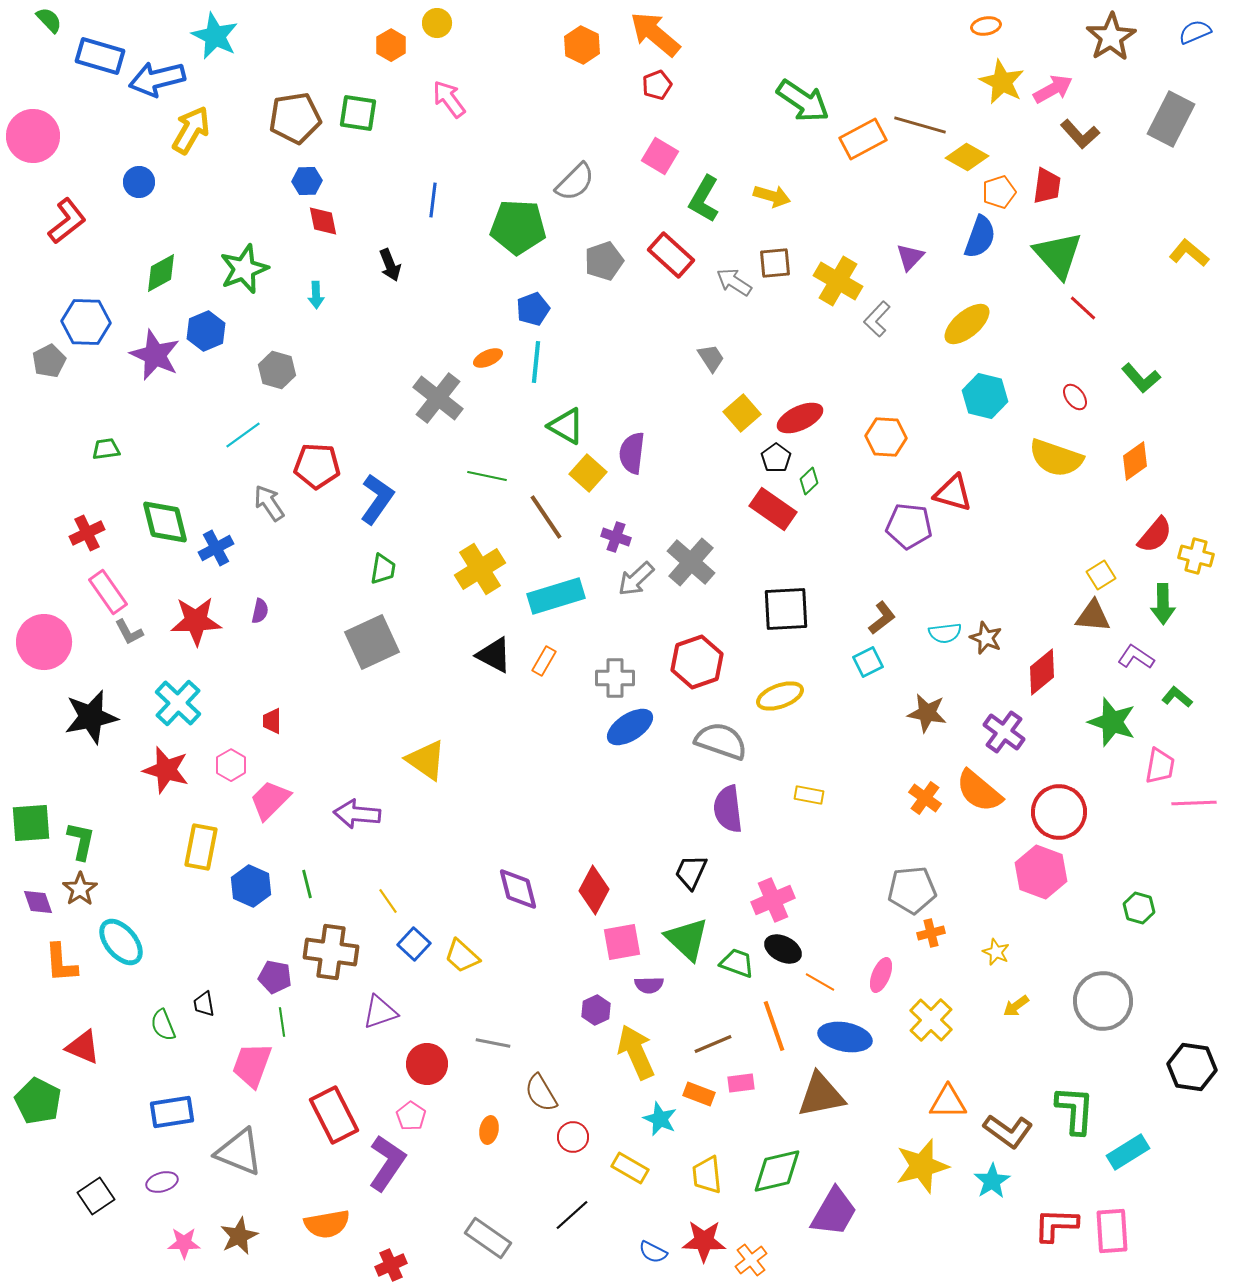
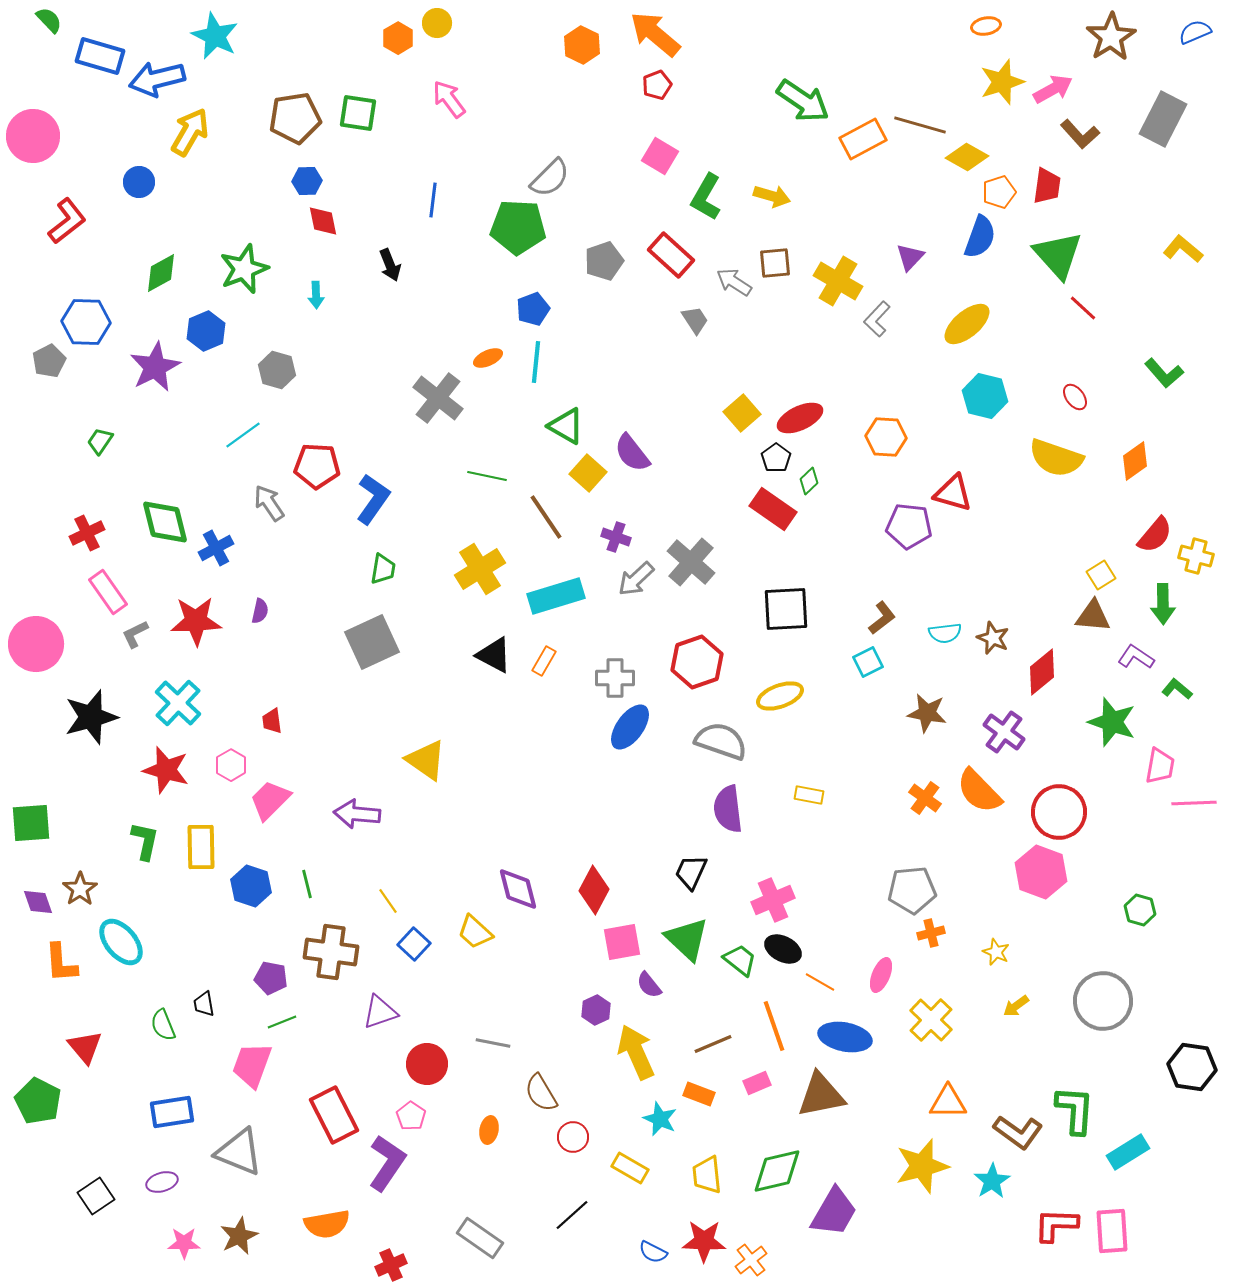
orange hexagon at (391, 45): moved 7 px right, 7 px up
yellow star at (1002, 82): rotated 27 degrees clockwise
gray rectangle at (1171, 119): moved 8 px left
yellow arrow at (191, 130): moved 1 px left, 2 px down
gray semicircle at (575, 182): moved 25 px left, 4 px up
green L-shape at (704, 199): moved 2 px right, 2 px up
yellow L-shape at (1189, 253): moved 6 px left, 4 px up
purple star at (155, 355): moved 12 px down; rotated 21 degrees clockwise
gray trapezoid at (711, 358): moved 16 px left, 38 px up
green L-shape at (1141, 378): moved 23 px right, 5 px up
green trapezoid at (106, 449): moved 6 px left, 8 px up; rotated 48 degrees counterclockwise
purple semicircle at (632, 453): rotated 45 degrees counterclockwise
blue L-shape at (377, 499): moved 4 px left
gray L-shape at (129, 632): moved 6 px right, 2 px down; rotated 92 degrees clockwise
brown star at (986, 638): moved 7 px right
pink circle at (44, 642): moved 8 px left, 2 px down
green L-shape at (1177, 697): moved 8 px up
black star at (91, 717): rotated 4 degrees counterclockwise
red trapezoid at (272, 721): rotated 8 degrees counterclockwise
blue ellipse at (630, 727): rotated 21 degrees counterclockwise
orange semicircle at (979, 791): rotated 6 degrees clockwise
green L-shape at (81, 841): moved 64 px right
yellow rectangle at (201, 847): rotated 12 degrees counterclockwise
blue hexagon at (251, 886): rotated 6 degrees counterclockwise
green hexagon at (1139, 908): moved 1 px right, 2 px down
yellow trapezoid at (462, 956): moved 13 px right, 24 px up
green trapezoid at (737, 963): moved 3 px right, 3 px up; rotated 18 degrees clockwise
purple pentagon at (275, 977): moved 4 px left, 1 px down
purple semicircle at (649, 985): rotated 52 degrees clockwise
green line at (282, 1022): rotated 76 degrees clockwise
red triangle at (83, 1047): moved 2 px right; rotated 27 degrees clockwise
pink rectangle at (741, 1083): moved 16 px right; rotated 16 degrees counterclockwise
brown L-shape at (1008, 1131): moved 10 px right, 1 px down
gray rectangle at (488, 1238): moved 8 px left
